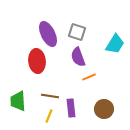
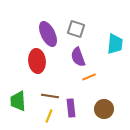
gray square: moved 1 px left, 3 px up
cyan trapezoid: rotated 25 degrees counterclockwise
